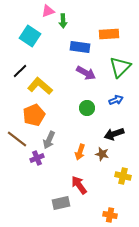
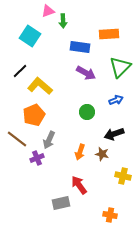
green circle: moved 4 px down
